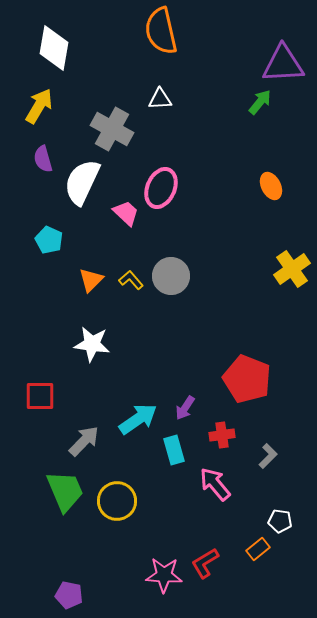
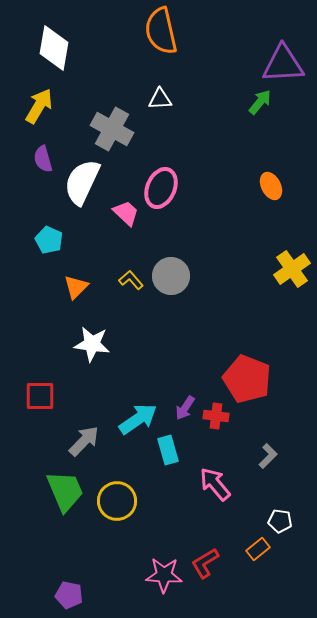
orange triangle: moved 15 px left, 7 px down
red cross: moved 6 px left, 19 px up; rotated 15 degrees clockwise
cyan rectangle: moved 6 px left
